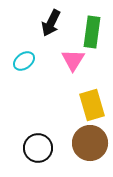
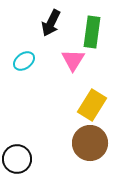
yellow rectangle: rotated 48 degrees clockwise
black circle: moved 21 px left, 11 px down
